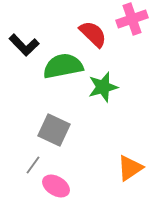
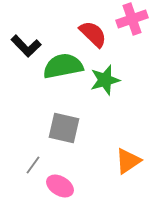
black L-shape: moved 2 px right, 1 px down
green star: moved 2 px right, 7 px up
gray square: moved 10 px right, 2 px up; rotated 12 degrees counterclockwise
orange triangle: moved 2 px left, 7 px up
pink ellipse: moved 4 px right
